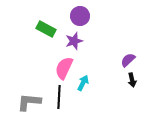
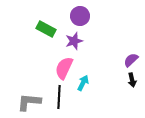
purple semicircle: moved 3 px right
